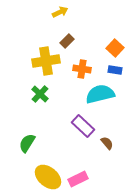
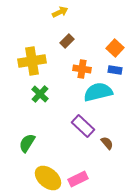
yellow cross: moved 14 px left
cyan semicircle: moved 2 px left, 2 px up
yellow ellipse: moved 1 px down
